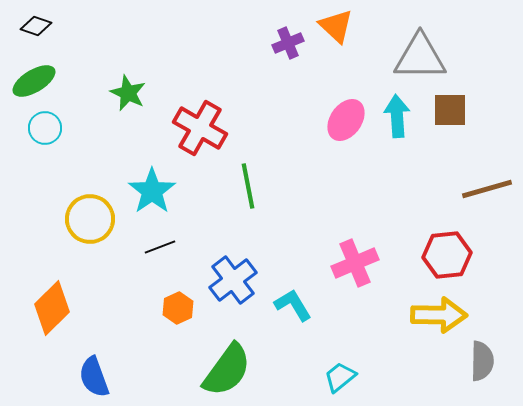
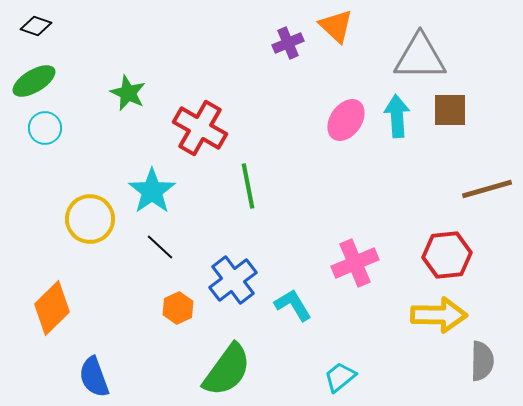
black line: rotated 64 degrees clockwise
